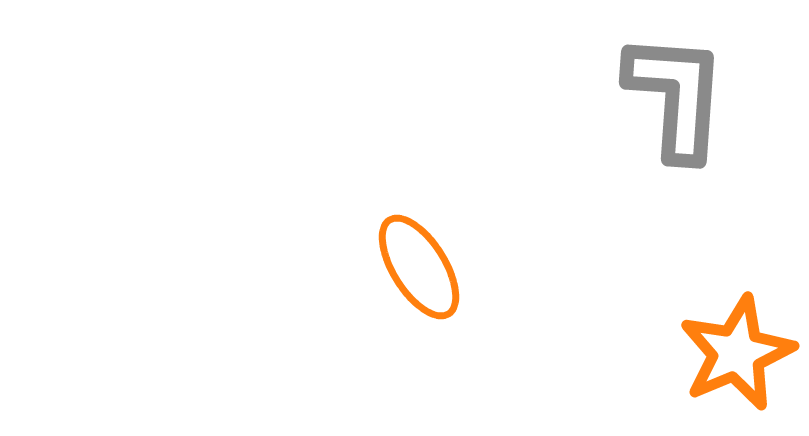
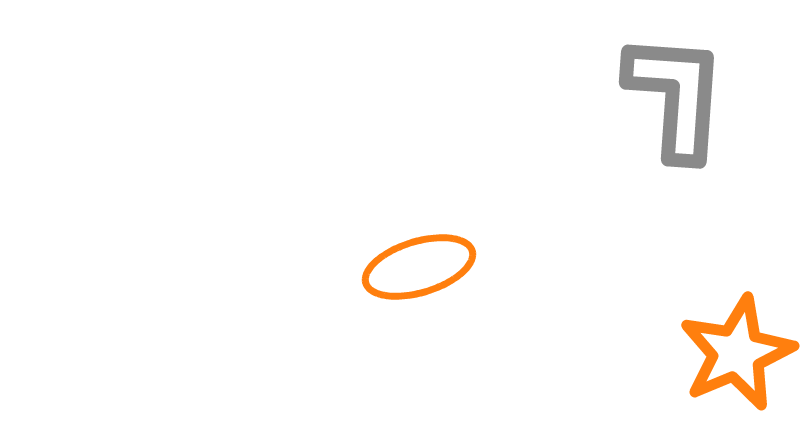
orange ellipse: rotated 75 degrees counterclockwise
